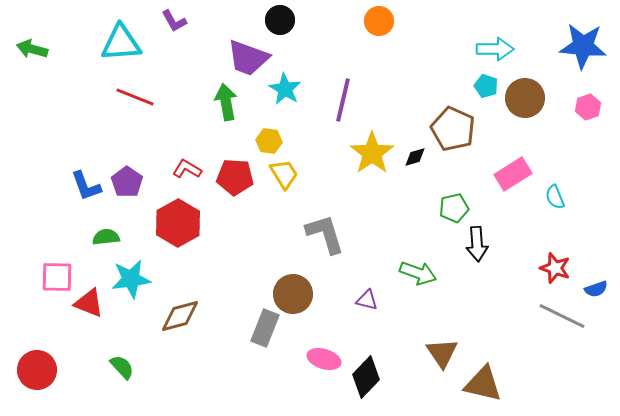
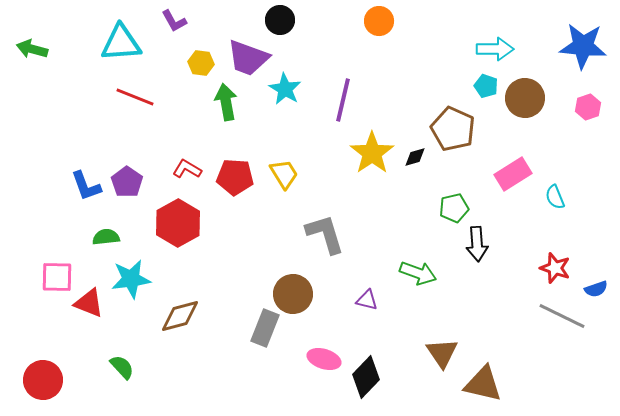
yellow hexagon at (269, 141): moved 68 px left, 78 px up
red circle at (37, 370): moved 6 px right, 10 px down
